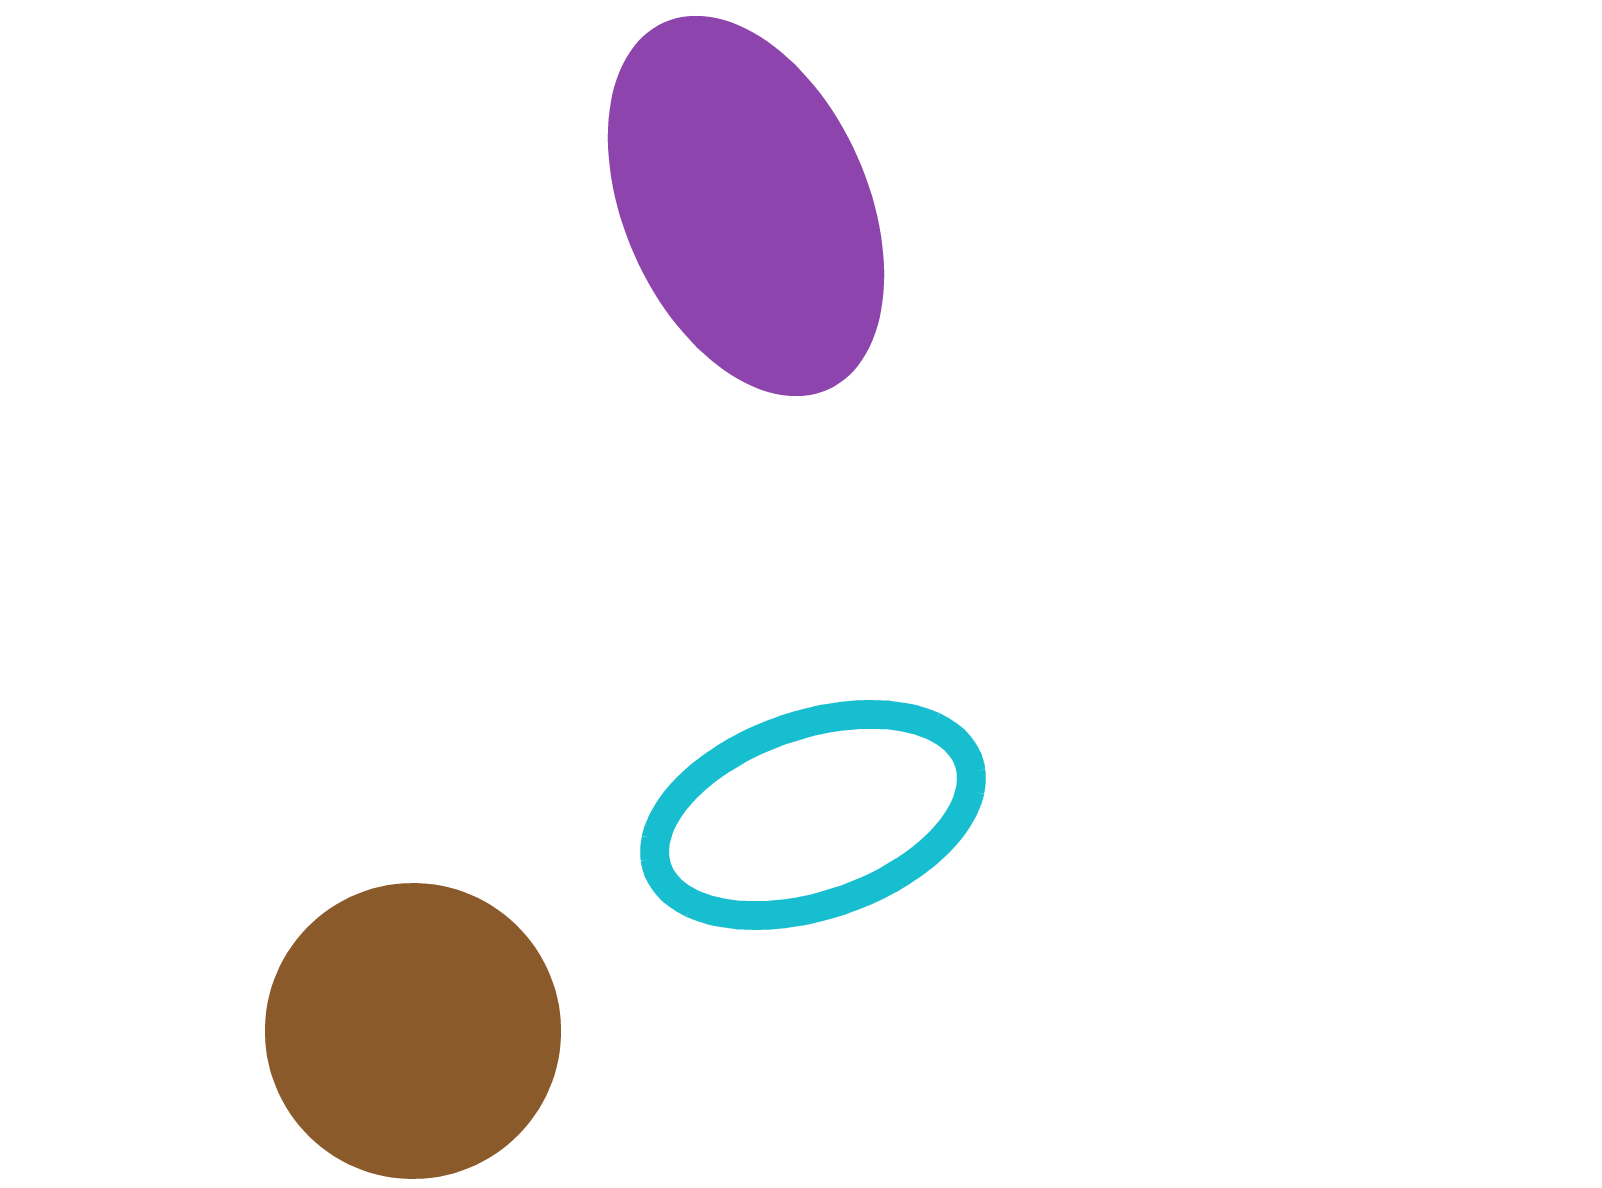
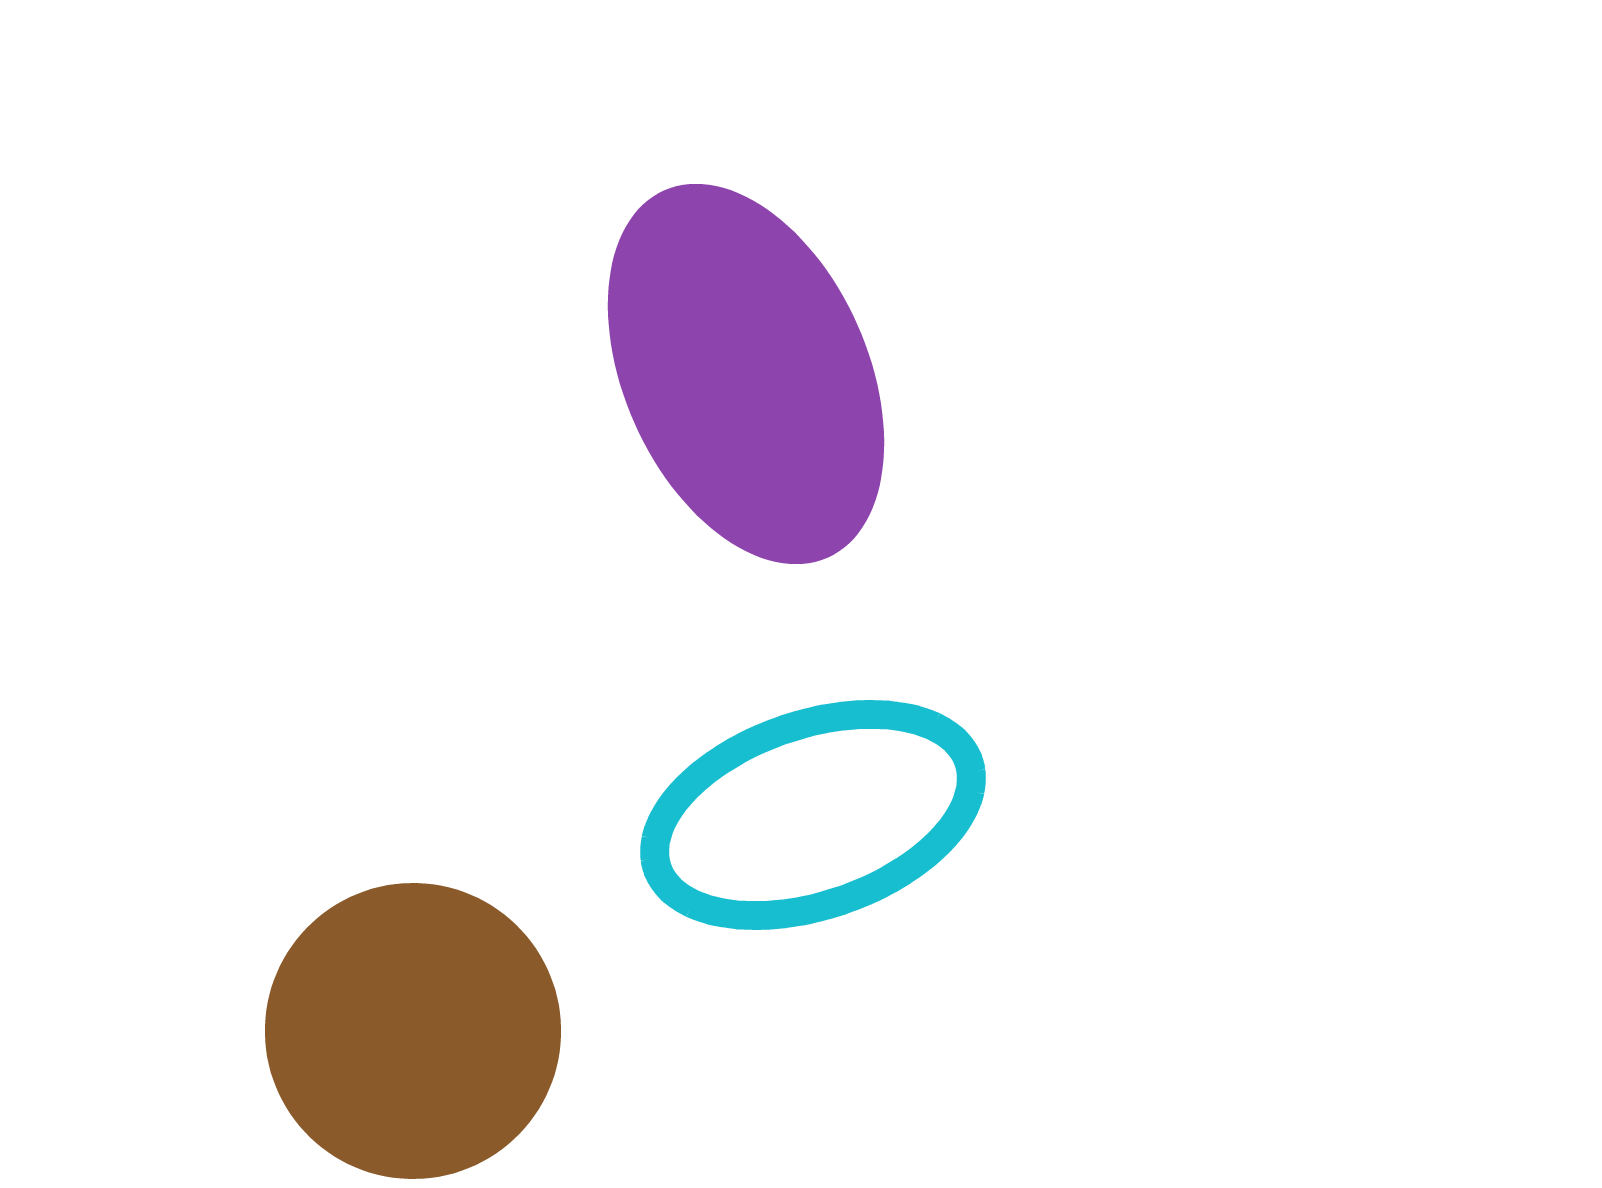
purple ellipse: moved 168 px down
